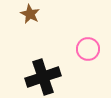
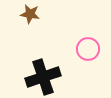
brown star: rotated 18 degrees counterclockwise
